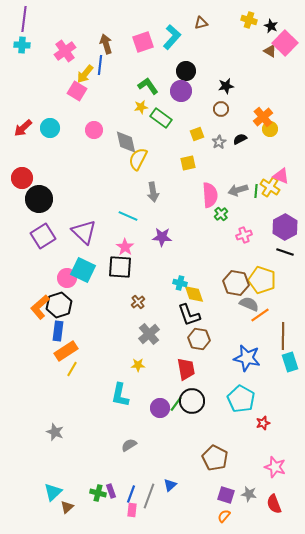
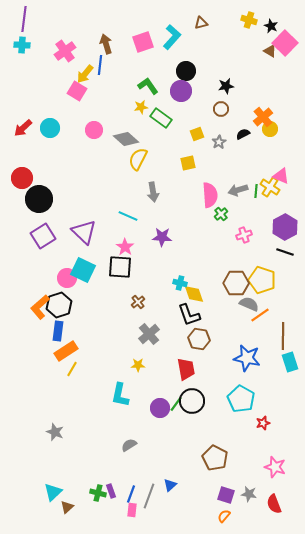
black semicircle at (240, 139): moved 3 px right, 5 px up
gray diamond at (126, 142): moved 3 px up; rotated 35 degrees counterclockwise
brown hexagon at (236, 283): rotated 10 degrees counterclockwise
